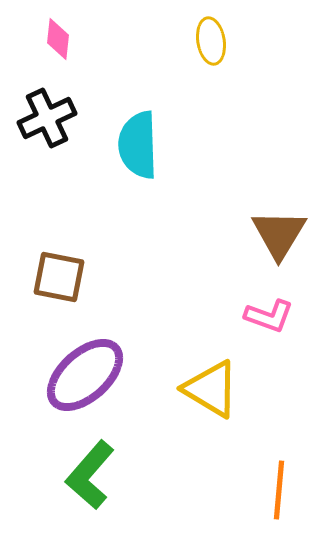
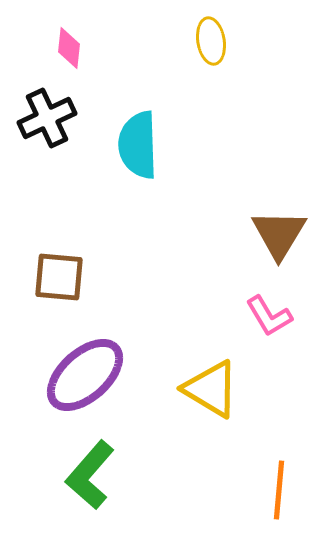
pink diamond: moved 11 px right, 9 px down
brown square: rotated 6 degrees counterclockwise
pink L-shape: rotated 39 degrees clockwise
